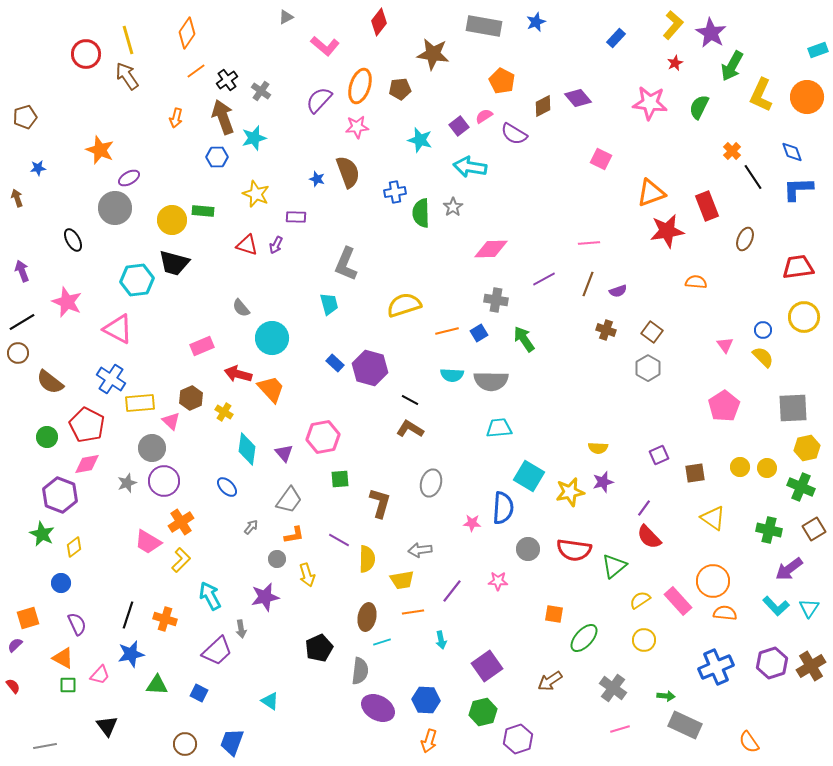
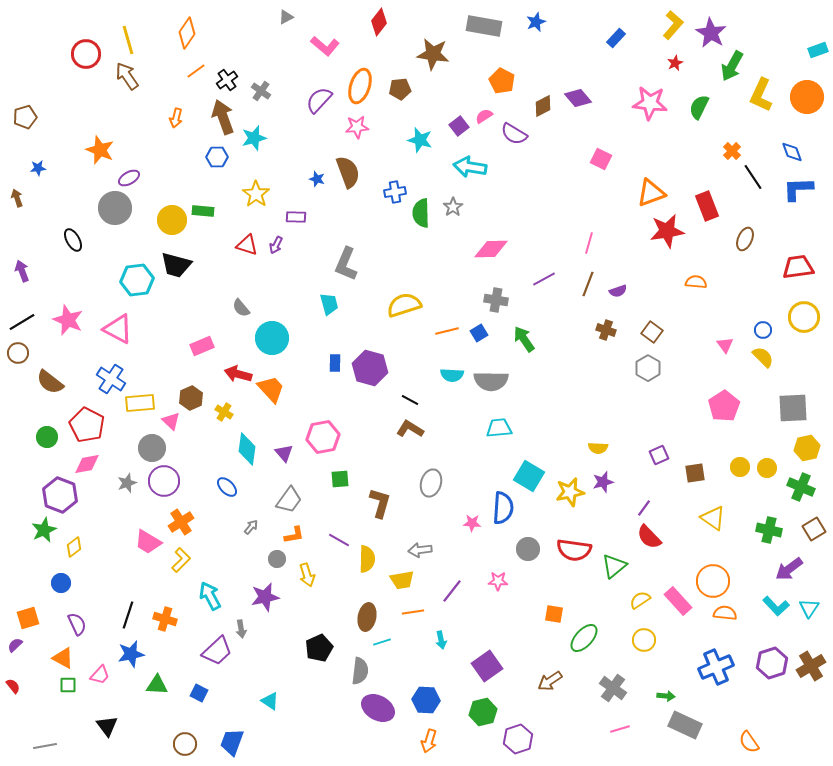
yellow star at (256, 194): rotated 12 degrees clockwise
pink line at (589, 243): rotated 70 degrees counterclockwise
black trapezoid at (174, 263): moved 2 px right, 2 px down
pink star at (67, 302): moved 1 px right, 18 px down
blue rectangle at (335, 363): rotated 48 degrees clockwise
green star at (42, 534): moved 2 px right, 4 px up; rotated 20 degrees clockwise
